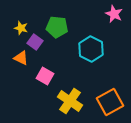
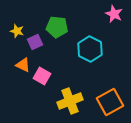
yellow star: moved 4 px left, 3 px down
purple square: rotated 28 degrees clockwise
cyan hexagon: moved 1 px left
orange triangle: moved 2 px right, 7 px down
pink square: moved 3 px left
yellow cross: rotated 35 degrees clockwise
